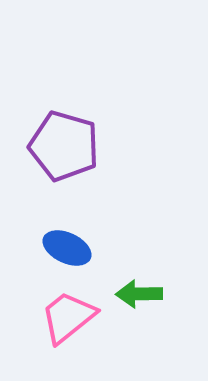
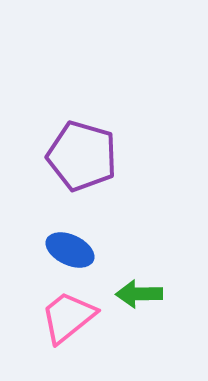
purple pentagon: moved 18 px right, 10 px down
blue ellipse: moved 3 px right, 2 px down
